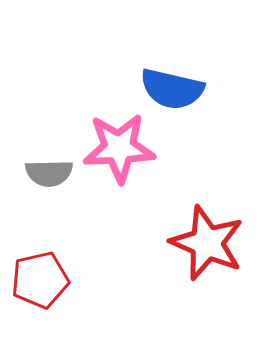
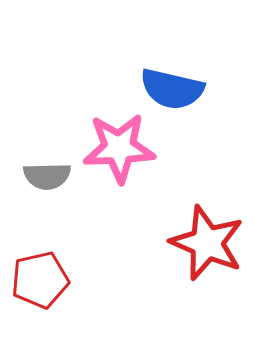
gray semicircle: moved 2 px left, 3 px down
